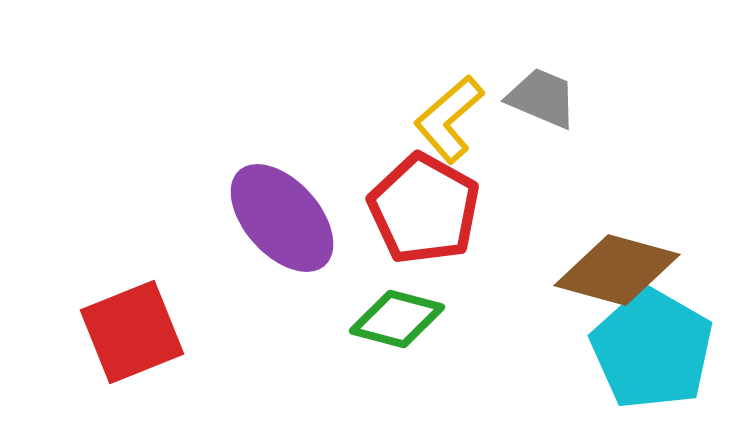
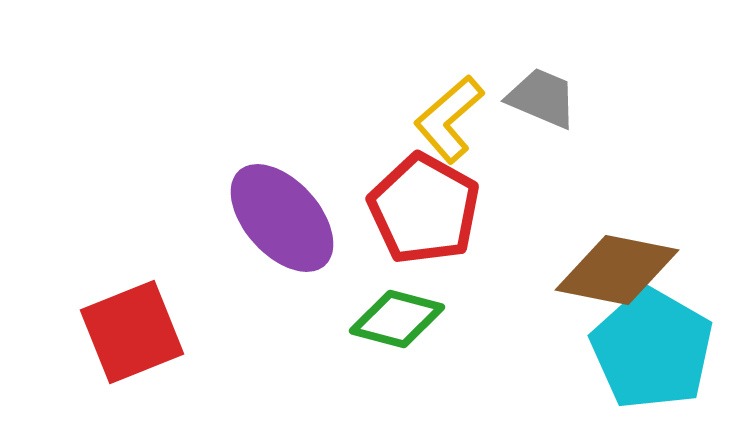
brown diamond: rotated 4 degrees counterclockwise
